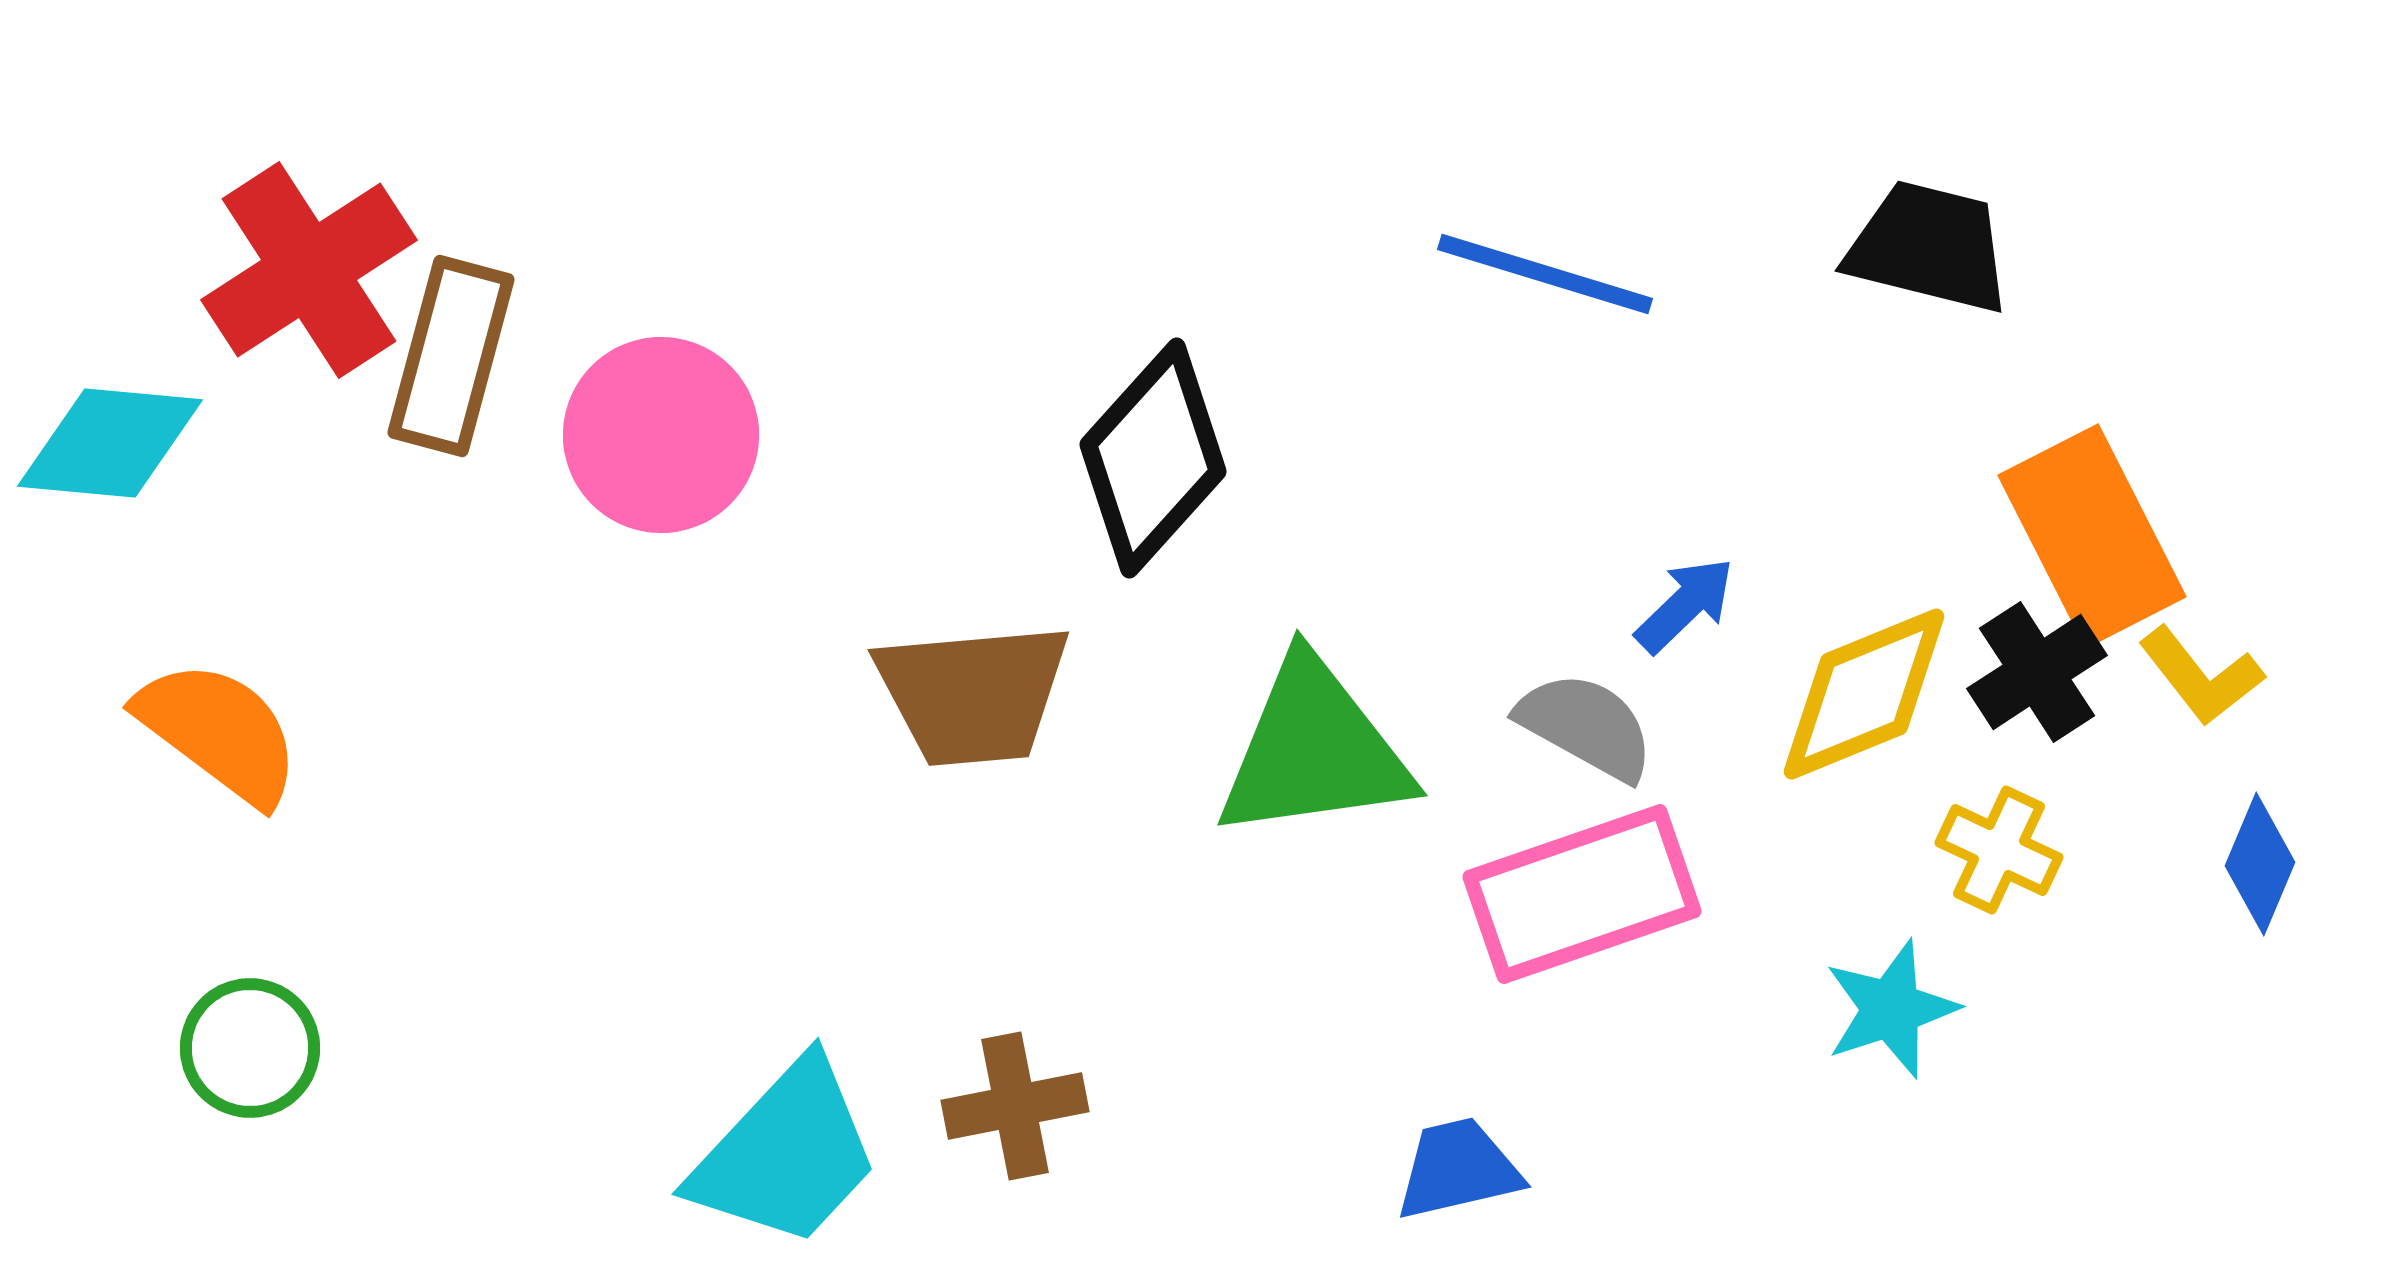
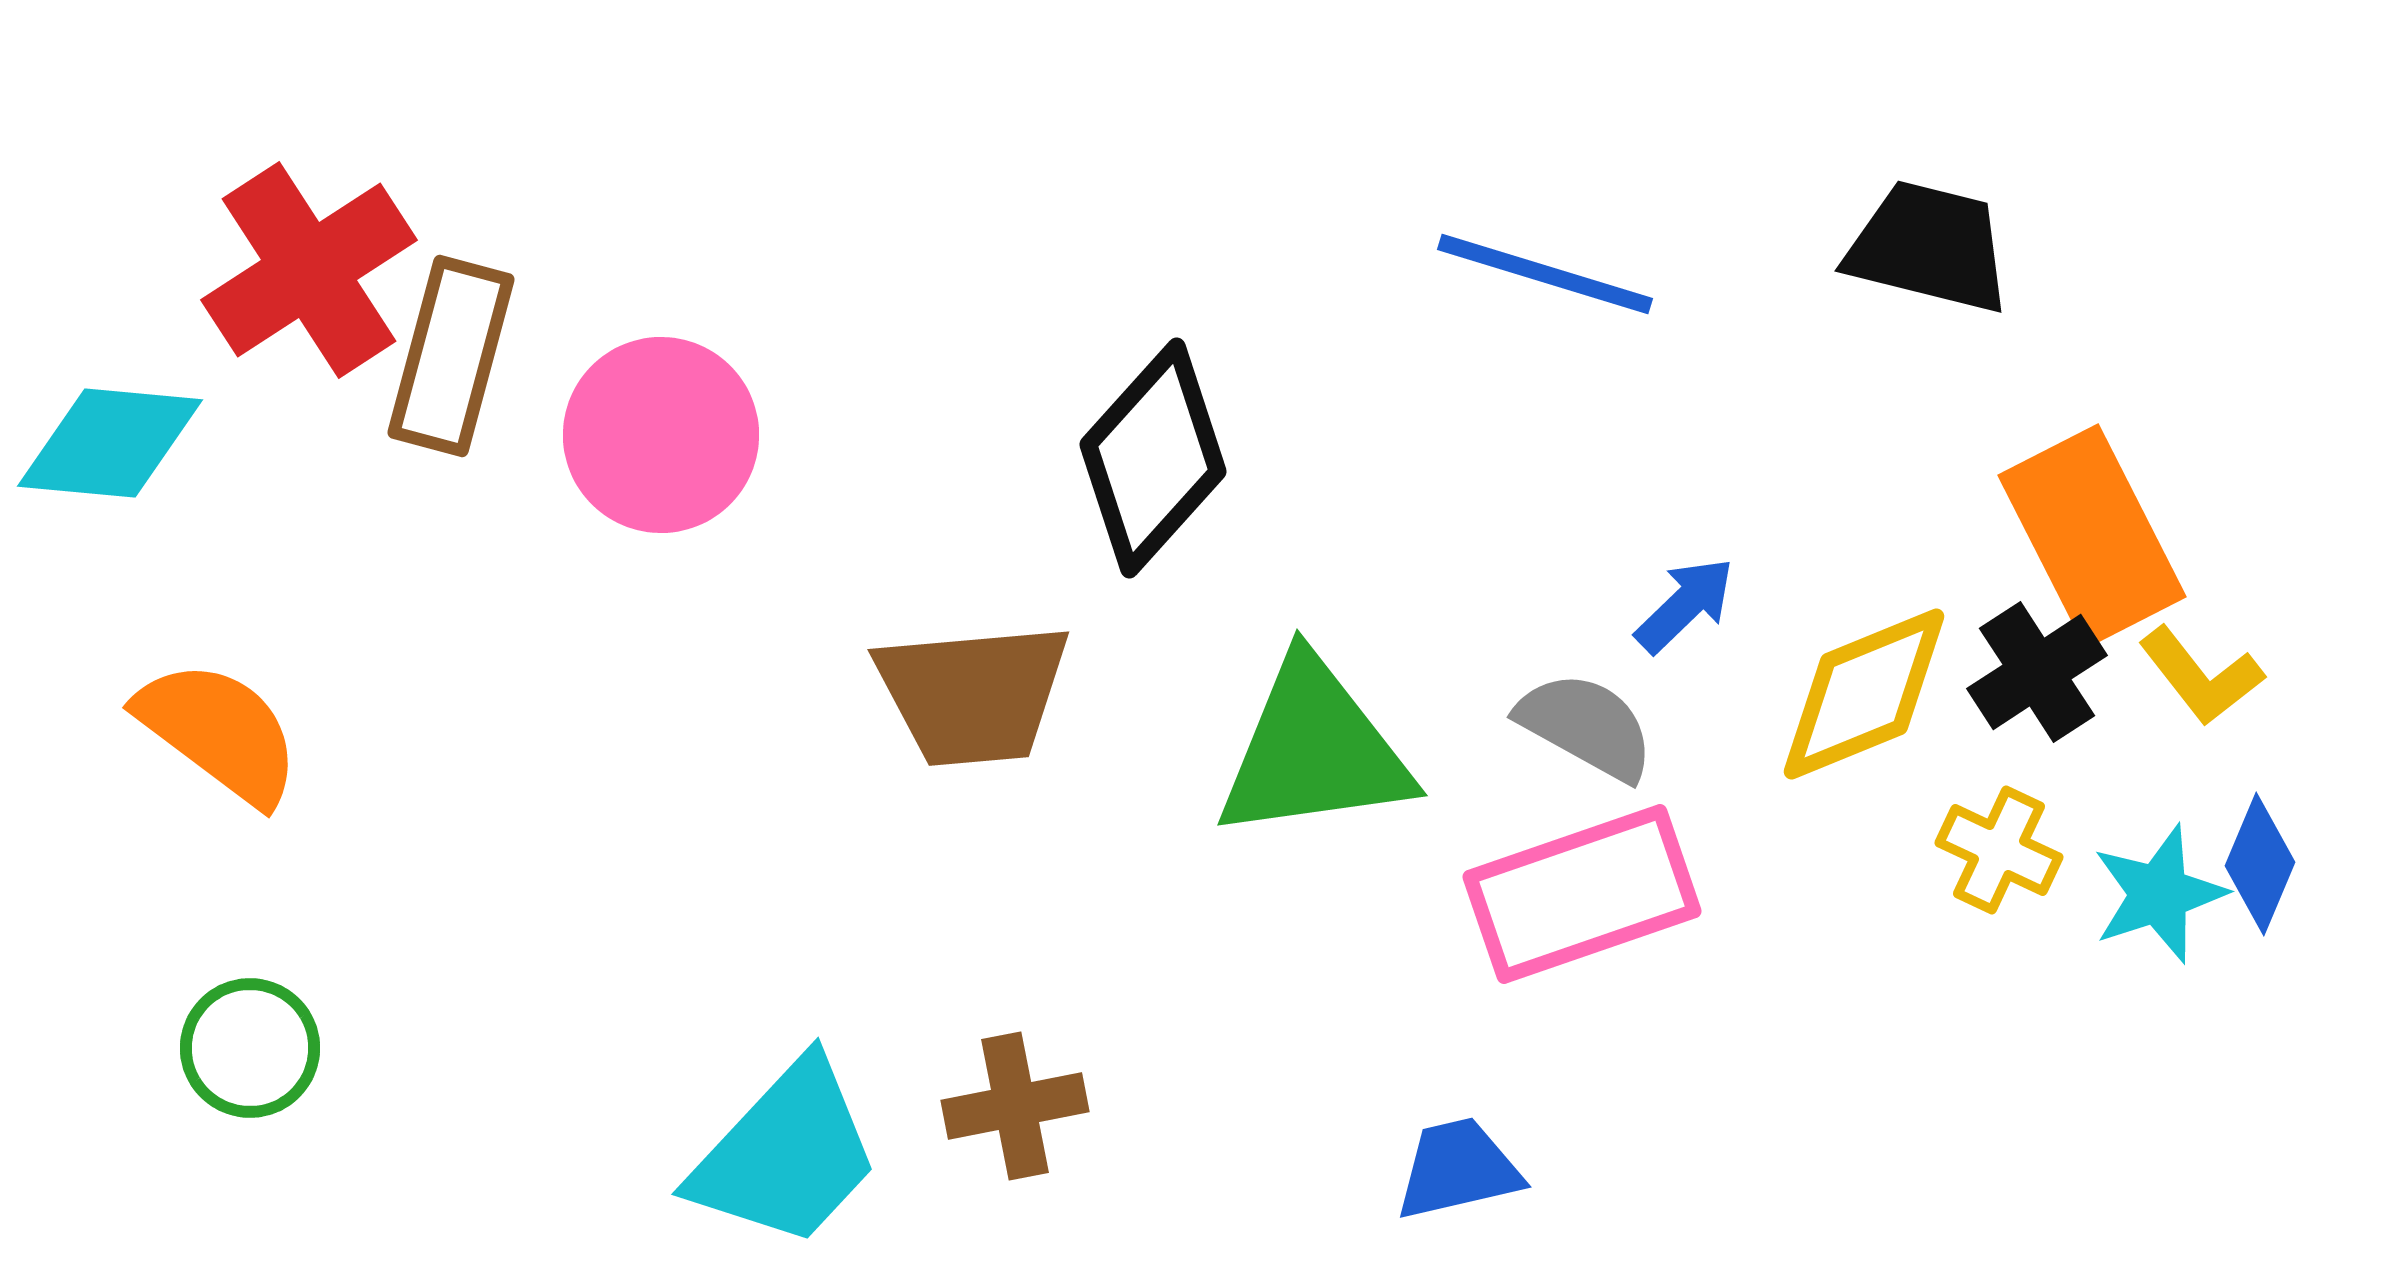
cyan star: moved 268 px right, 115 px up
